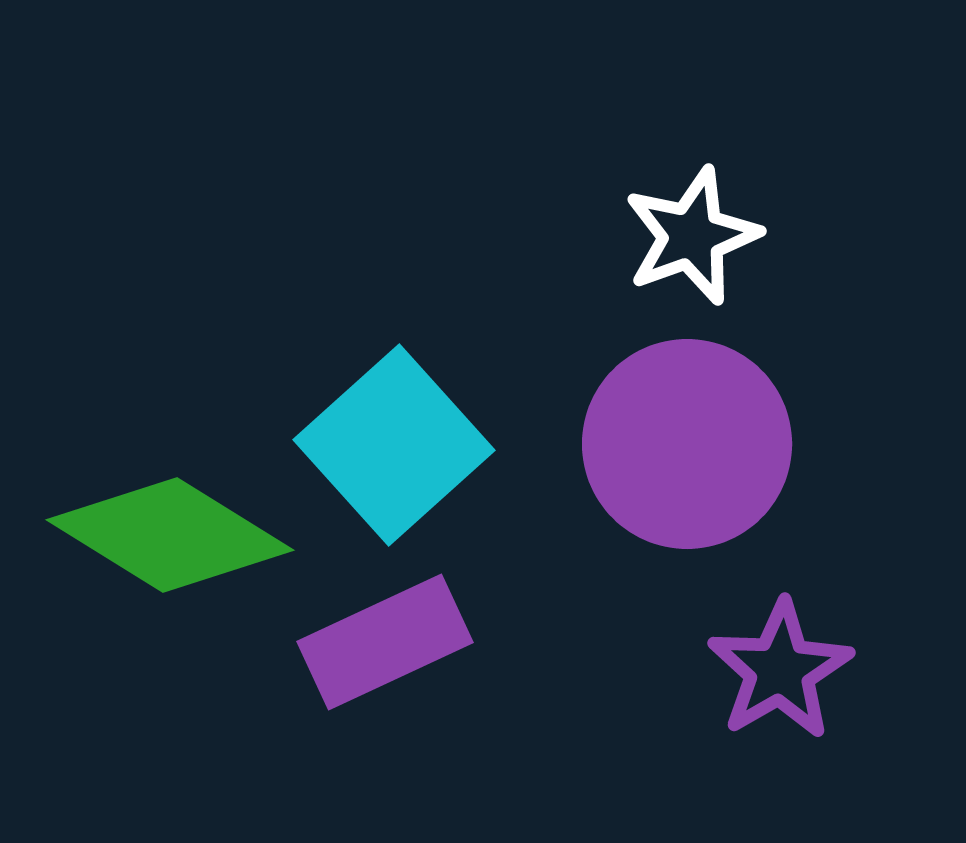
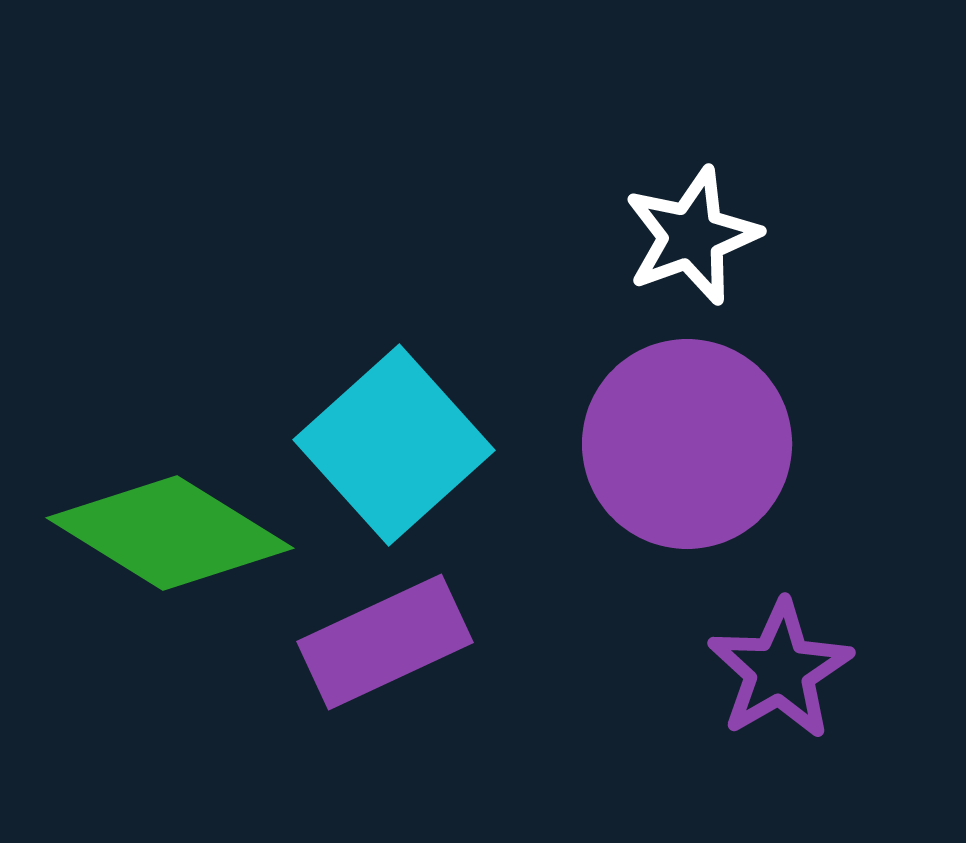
green diamond: moved 2 px up
